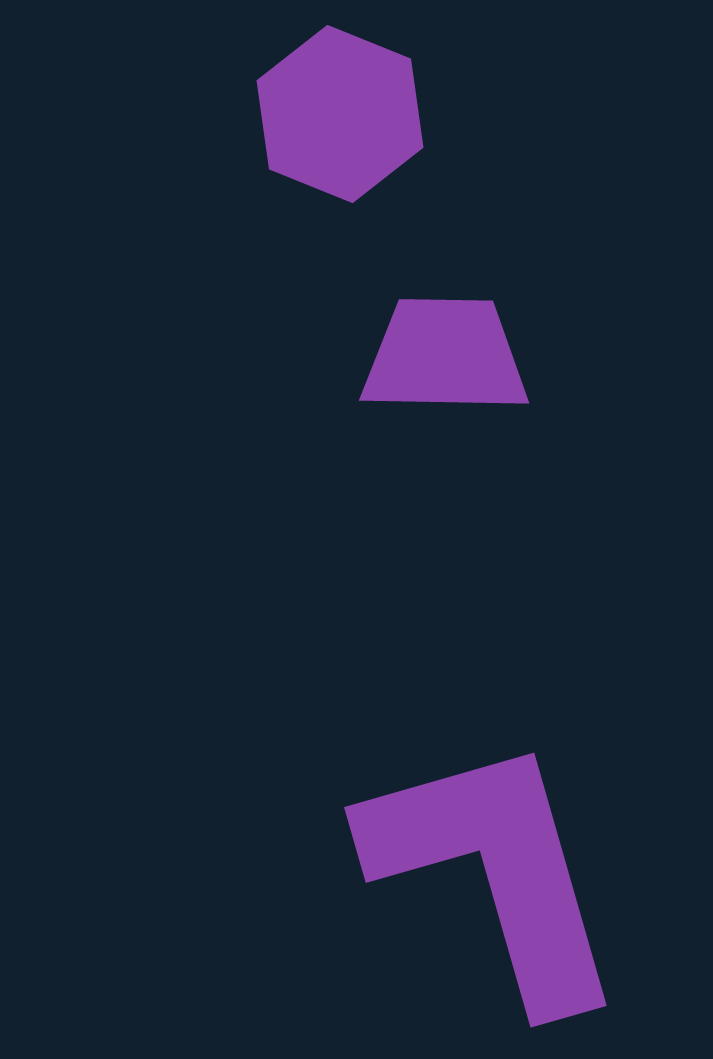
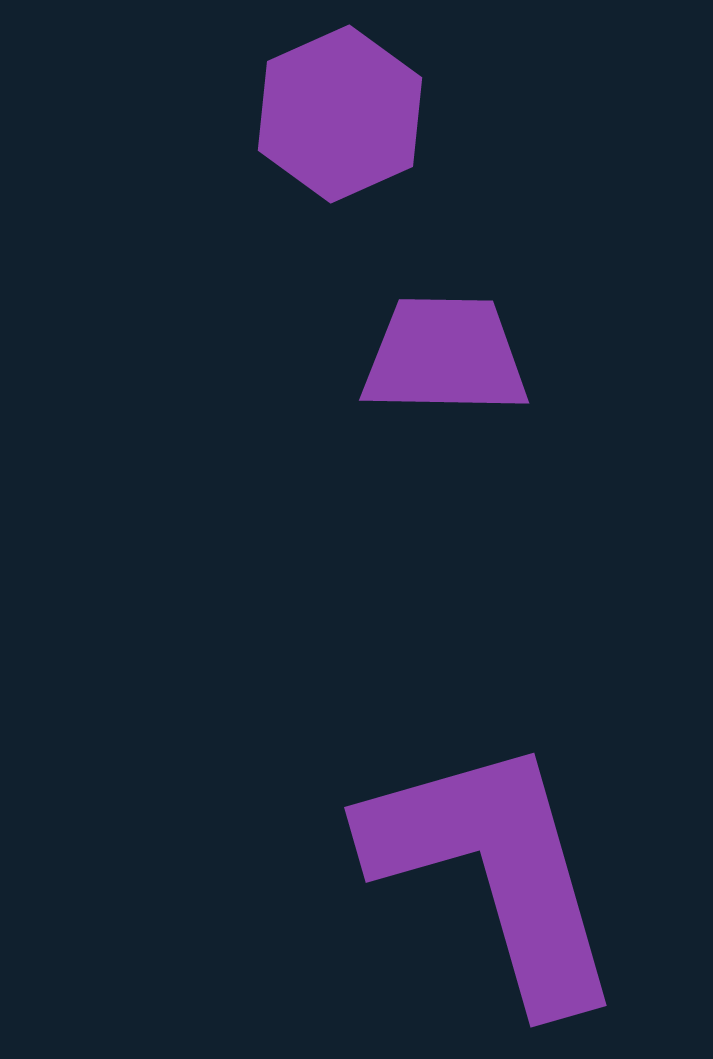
purple hexagon: rotated 14 degrees clockwise
